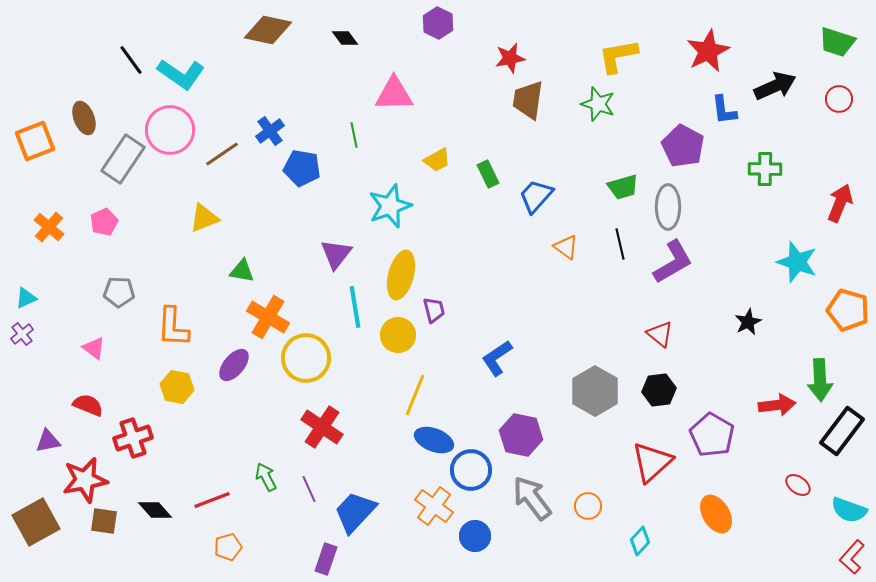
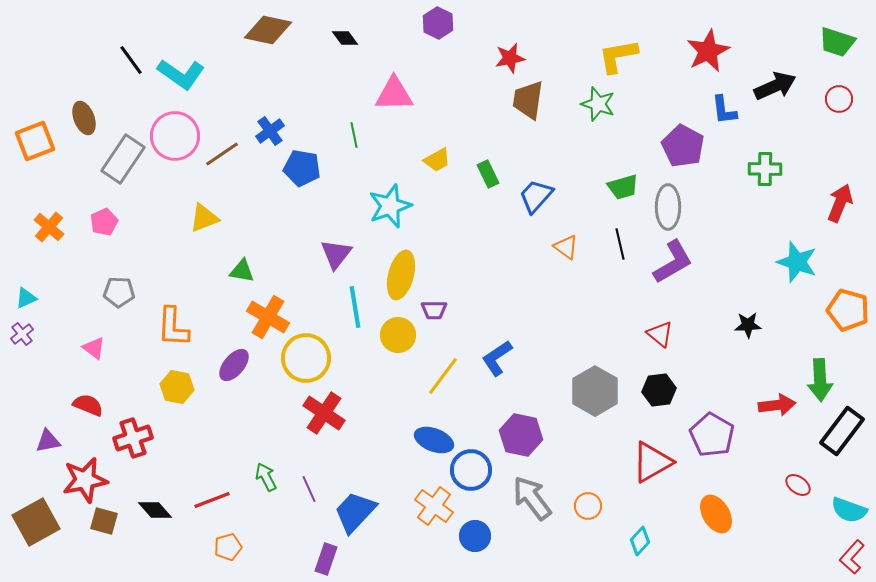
pink circle at (170, 130): moved 5 px right, 6 px down
purple trapezoid at (434, 310): rotated 104 degrees clockwise
black star at (748, 322): moved 3 px down; rotated 24 degrees clockwise
yellow line at (415, 395): moved 28 px right, 19 px up; rotated 15 degrees clockwise
red cross at (322, 427): moved 2 px right, 14 px up
red triangle at (652, 462): rotated 12 degrees clockwise
brown square at (104, 521): rotated 8 degrees clockwise
